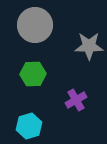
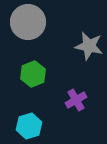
gray circle: moved 7 px left, 3 px up
gray star: rotated 12 degrees clockwise
green hexagon: rotated 20 degrees counterclockwise
